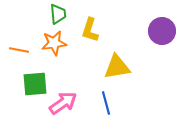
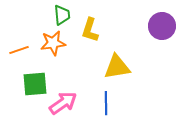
green trapezoid: moved 4 px right, 1 px down
purple circle: moved 5 px up
orange star: moved 1 px left
orange line: rotated 30 degrees counterclockwise
blue line: rotated 15 degrees clockwise
